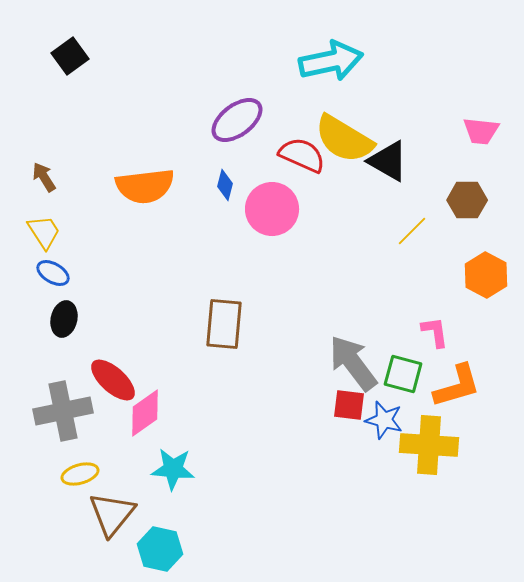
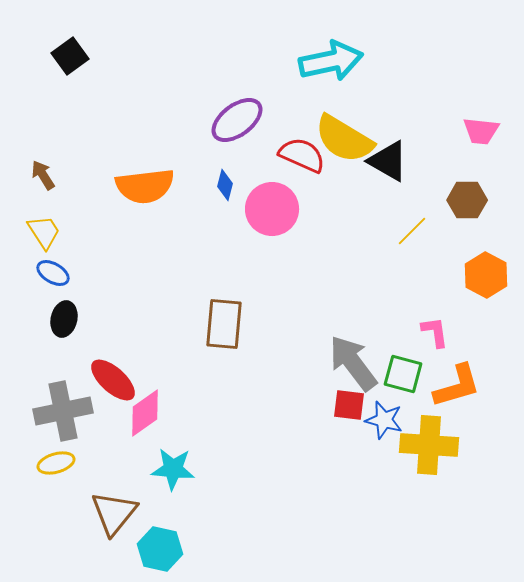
brown arrow: moved 1 px left, 2 px up
yellow ellipse: moved 24 px left, 11 px up
brown triangle: moved 2 px right, 1 px up
